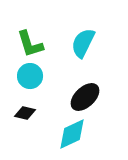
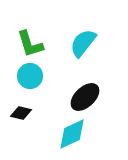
cyan semicircle: rotated 12 degrees clockwise
black diamond: moved 4 px left
